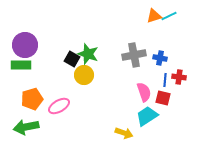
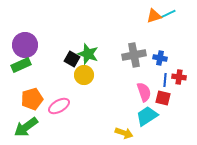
cyan line: moved 1 px left, 2 px up
green rectangle: rotated 24 degrees counterclockwise
green arrow: rotated 25 degrees counterclockwise
